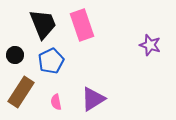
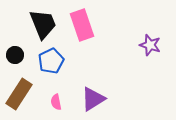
brown rectangle: moved 2 px left, 2 px down
